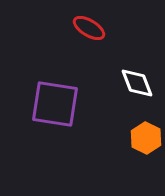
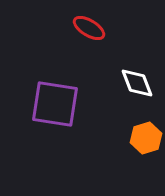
orange hexagon: rotated 16 degrees clockwise
